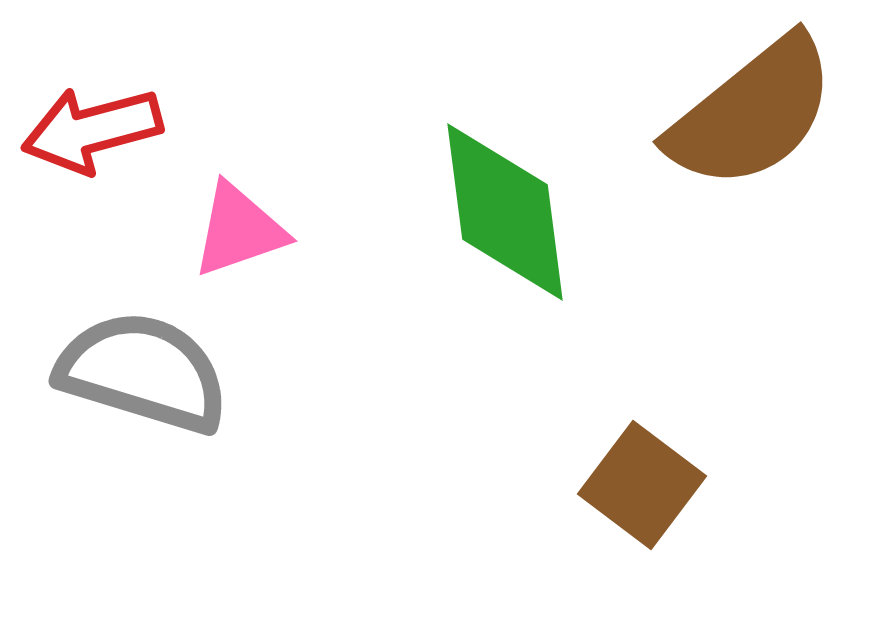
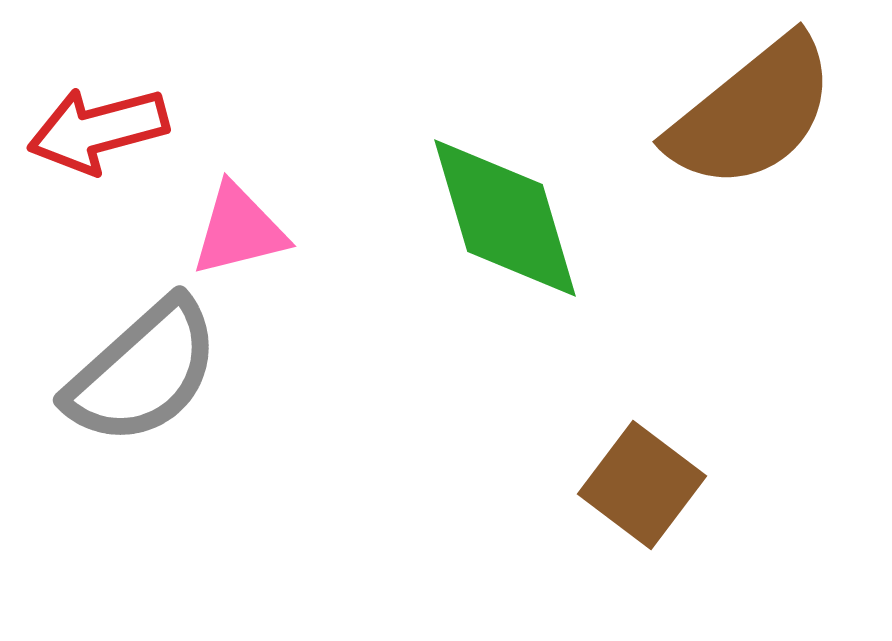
red arrow: moved 6 px right
green diamond: moved 6 px down; rotated 9 degrees counterclockwise
pink triangle: rotated 5 degrees clockwise
gray semicircle: rotated 121 degrees clockwise
